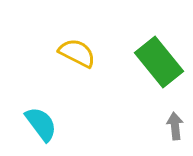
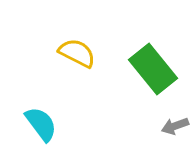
green rectangle: moved 6 px left, 7 px down
gray arrow: rotated 104 degrees counterclockwise
